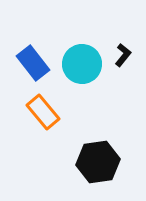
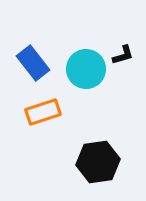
black L-shape: rotated 35 degrees clockwise
cyan circle: moved 4 px right, 5 px down
orange rectangle: rotated 68 degrees counterclockwise
